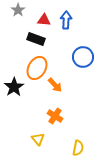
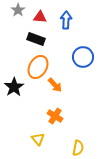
red triangle: moved 4 px left, 3 px up
orange ellipse: moved 1 px right, 1 px up
